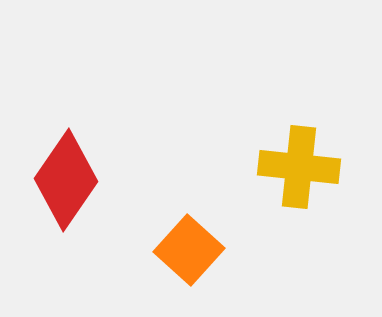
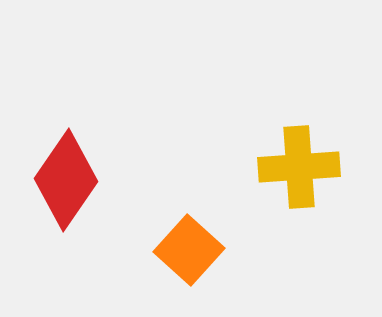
yellow cross: rotated 10 degrees counterclockwise
